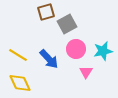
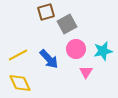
yellow line: rotated 60 degrees counterclockwise
